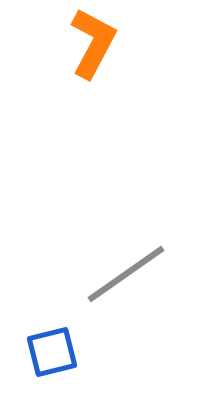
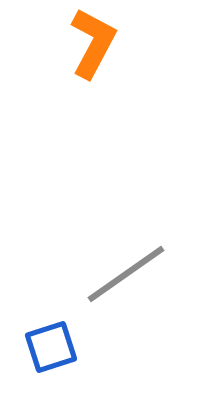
blue square: moved 1 px left, 5 px up; rotated 4 degrees counterclockwise
